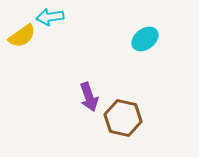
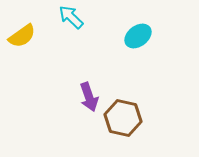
cyan arrow: moved 21 px right; rotated 52 degrees clockwise
cyan ellipse: moved 7 px left, 3 px up
